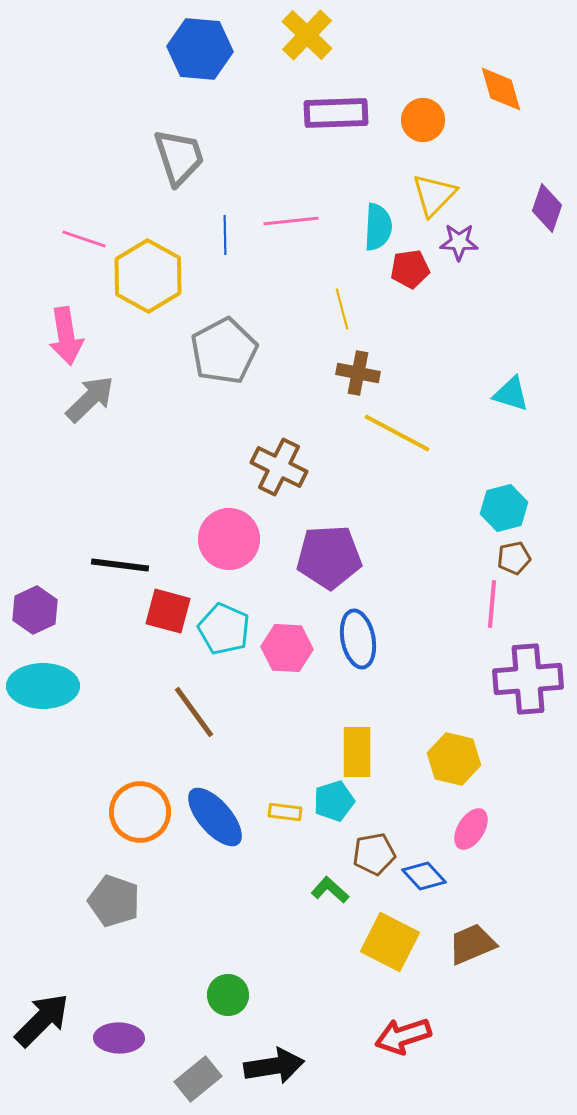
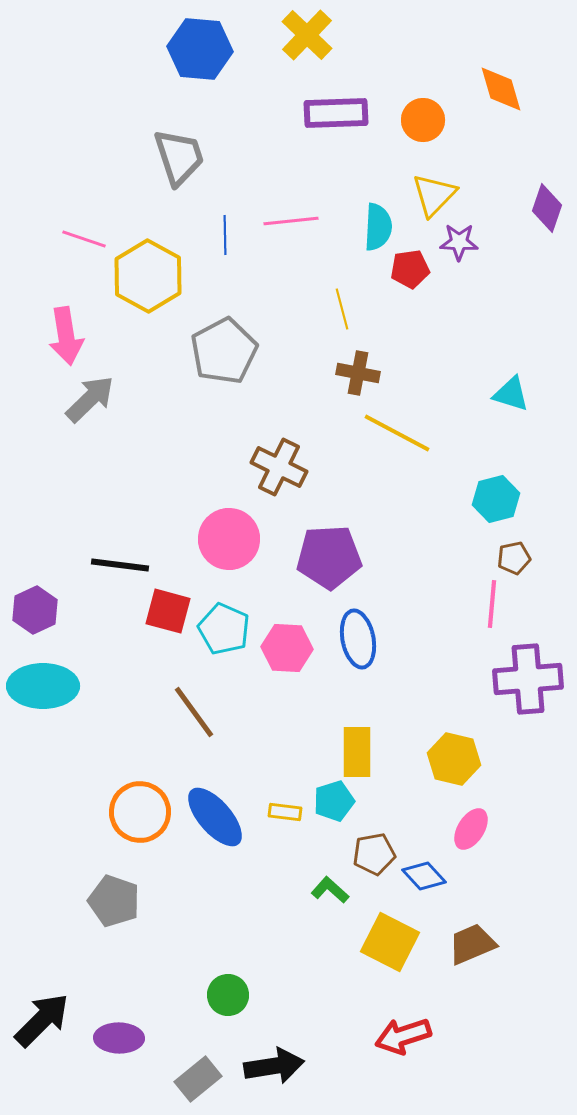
cyan hexagon at (504, 508): moved 8 px left, 9 px up
